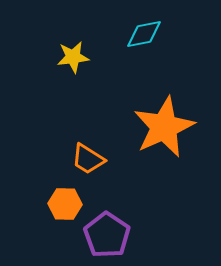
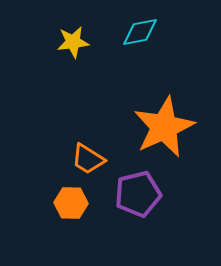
cyan diamond: moved 4 px left, 2 px up
yellow star: moved 15 px up
orange hexagon: moved 6 px right, 1 px up
purple pentagon: moved 31 px right, 41 px up; rotated 24 degrees clockwise
